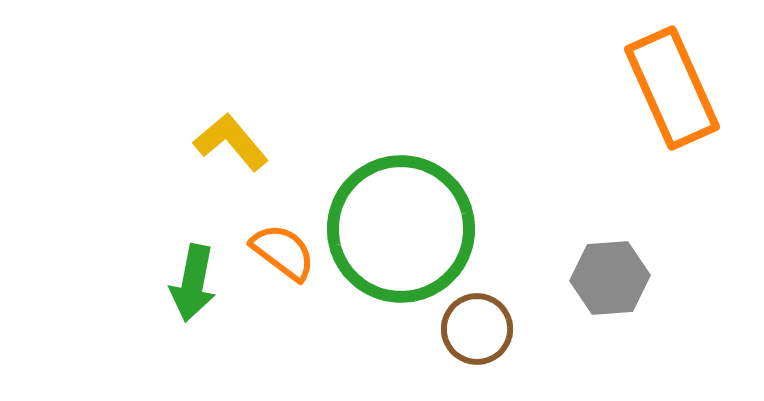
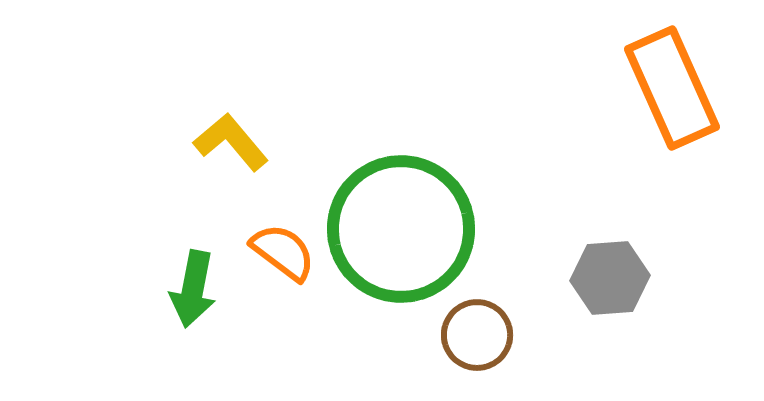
green arrow: moved 6 px down
brown circle: moved 6 px down
